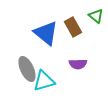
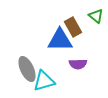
blue triangle: moved 14 px right, 7 px down; rotated 40 degrees counterclockwise
